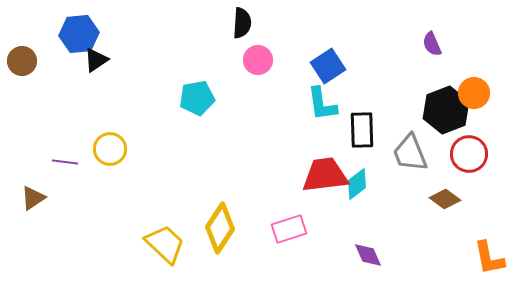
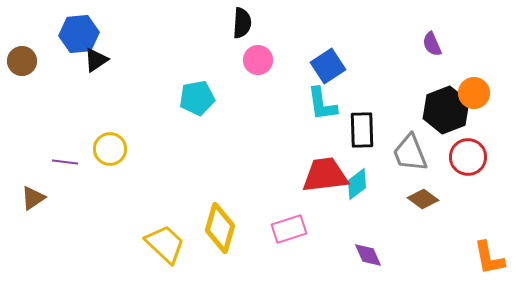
red circle: moved 1 px left, 3 px down
brown diamond: moved 22 px left
yellow diamond: rotated 18 degrees counterclockwise
